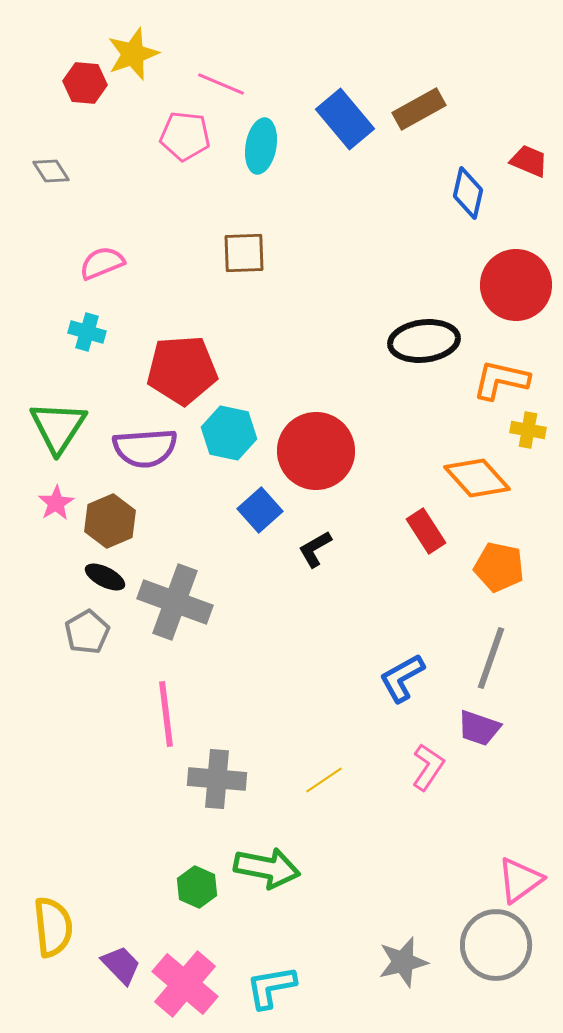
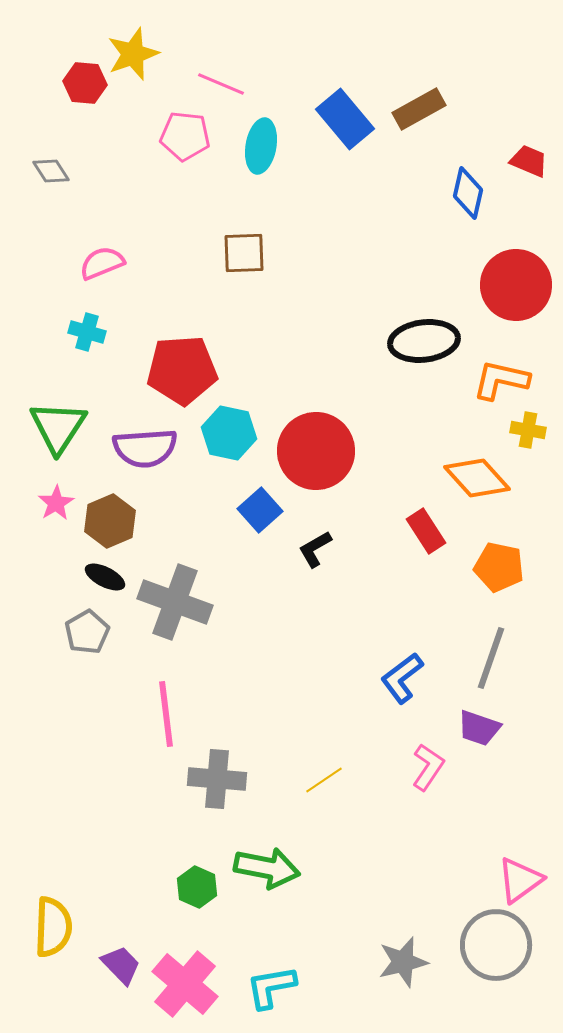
blue L-shape at (402, 678): rotated 8 degrees counterclockwise
yellow semicircle at (53, 927): rotated 8 degrees clockwise
